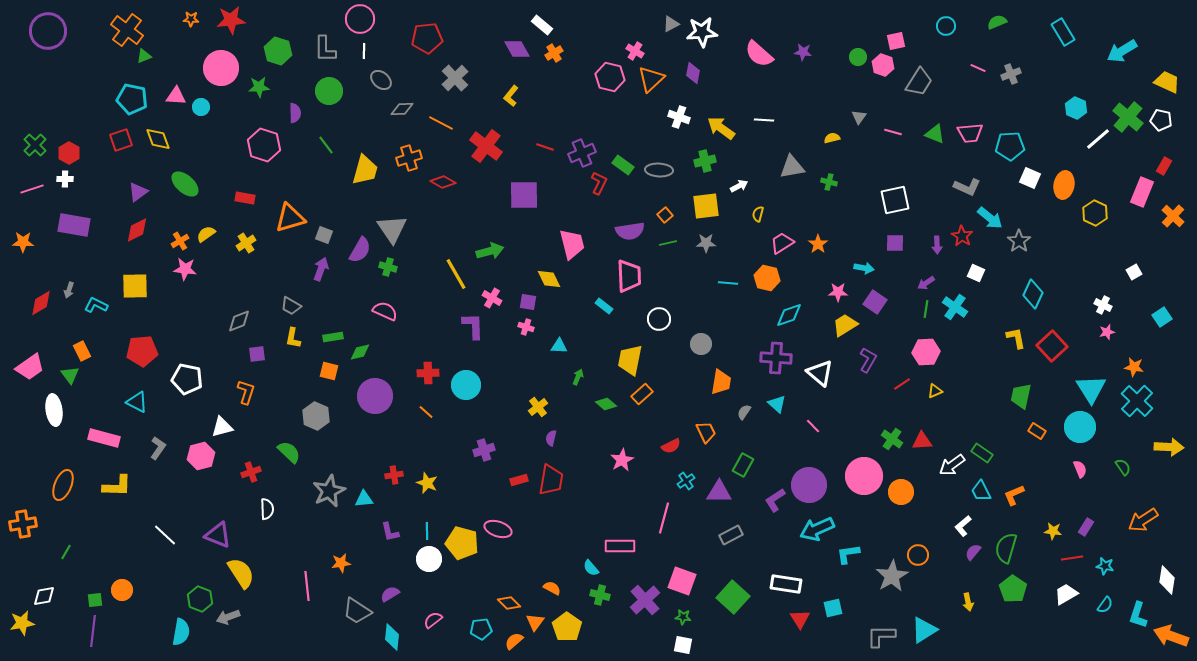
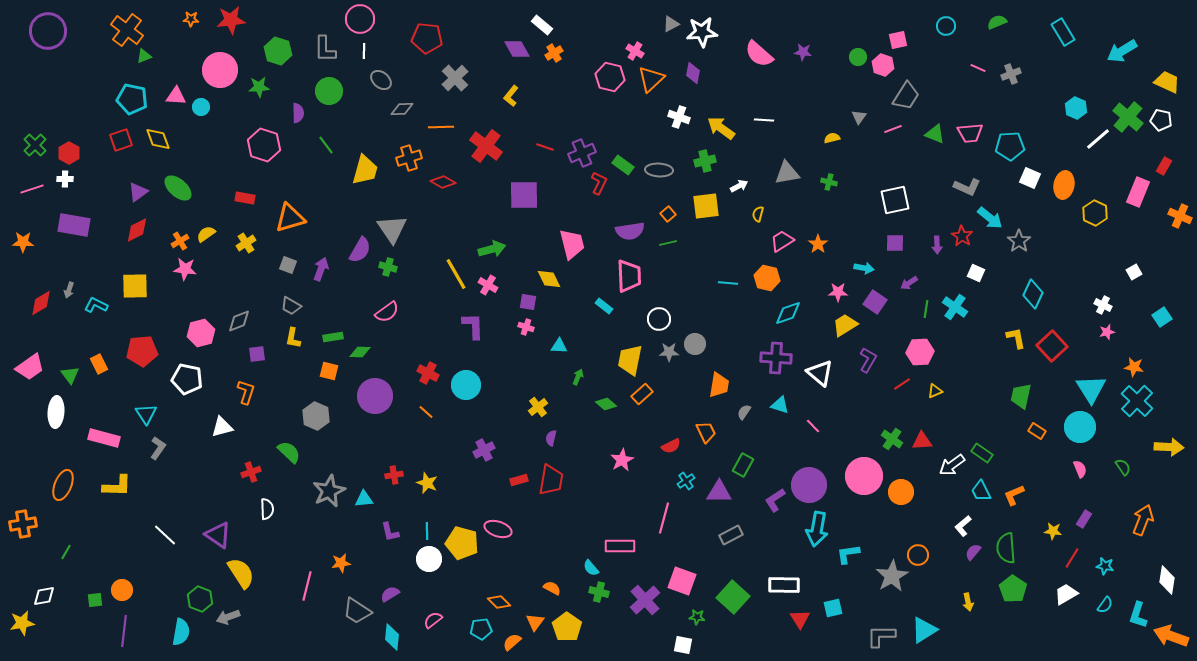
red pentagon at (427, 38): rotated 12 degrees clockwise
pink square at (896, 41): moved 2 px right, 1 px up
pink circle at (221, 68): moved 1 px left, 2 px down
gray trapezoid at (919, 82): moved 13 px left, 14 px down
purple semicircle at (295, 113): moved 3 px right
orange line at (441, 123): moved 4 px down; rotated 30 degrees counterclockwise
pink line at (893, 132): moved 3 px up; rotated 36 degrees counterclockwise
gray triangle at (792, 167): moved 5 px left, 6 px down
green ellipse at (185, 184): moved 7 px left, 4 px down
pink rectangle at (1142, 192): moved 4 px left
orange square at (665, 215): moved 3 px right, 1 px up
orange cross at (1173, 216): moved 7 px right; rotated 20 degrees counterclockwise
gray square at (324, 235): moved 36 px left, 30 px down
gray star at (706, 243): moved 37 px left, 109 px down
pink trapezoid at (782, 243): moved 2 px up
green arrow at (490, 251): moved 2 px right, 2 px up
purple arrow at (926, 283): moved 17 px left
pink cross at (492, 298): moved 4 px left, 13 px up
pink semicircle at (385, 311): moved 2 px right, 1 px down; rotated 120 degrees clockwise
cyan diamond at (789, 315): moved 1 px left, 2 px up
gray circle at (701, 344): moved 6 px left
orange rectangle at (82, 351): moved 17 px right, 13 px down
green diamond at (360, 352): rotated 15 degrees clockwise
pink hexagon at (926, 352): moved 6 px left
red cross at (428, 373): rotated 30 degrees clockwise
orange trapezoid at (721, 382): moved 2 px left, 3 px down
cyan triangle at (137, 402): moved 9 px right, 12 px down; rotated 30 degrees clockwise
cyan triangle at (777, 404): moved 3 px right, 1 px down; rotated 24 degrees counterclockwise
white ellipse at (54, 410): moved 2 px right, 2 px down; rotated 12 degrees clockwise
purple cross at (484, 450): rotated 10 degrees counterclockwise
pink hexagon at (201, 456): moved 123 px up
orange arrow at (1143, 520): rotated 144 degrees clockwise
purple rectangle at (1086, 527): moved 2 px left, 8 px up
cyan arrow at (817, 529): rotated 56 degrees counterclockwise
purple triangle at (218, 535): rotated 12 degrees clockwise
green semicircle at (1006, 548): rotated 20 degrees counterclockwise
red line at (1072, 558): rotated 50 degrees counterclockwise
white rectangle at (786, 584): moved 2 px left, 1 px down; rotated 8 degrees counterclockwise
pink line at (307, 586): rotated 20 degrees clockwise
green cross at (600, 595): moved 1 px left, 3 px up
orange diamond at (509, 603): moved 10 px left, 1 px up
green star at (683, 617): moved 14 px right
purple line at (93, 631): moved 31 px right
orange semicircle at (514, 641): moved 2 px left, 1 px down
